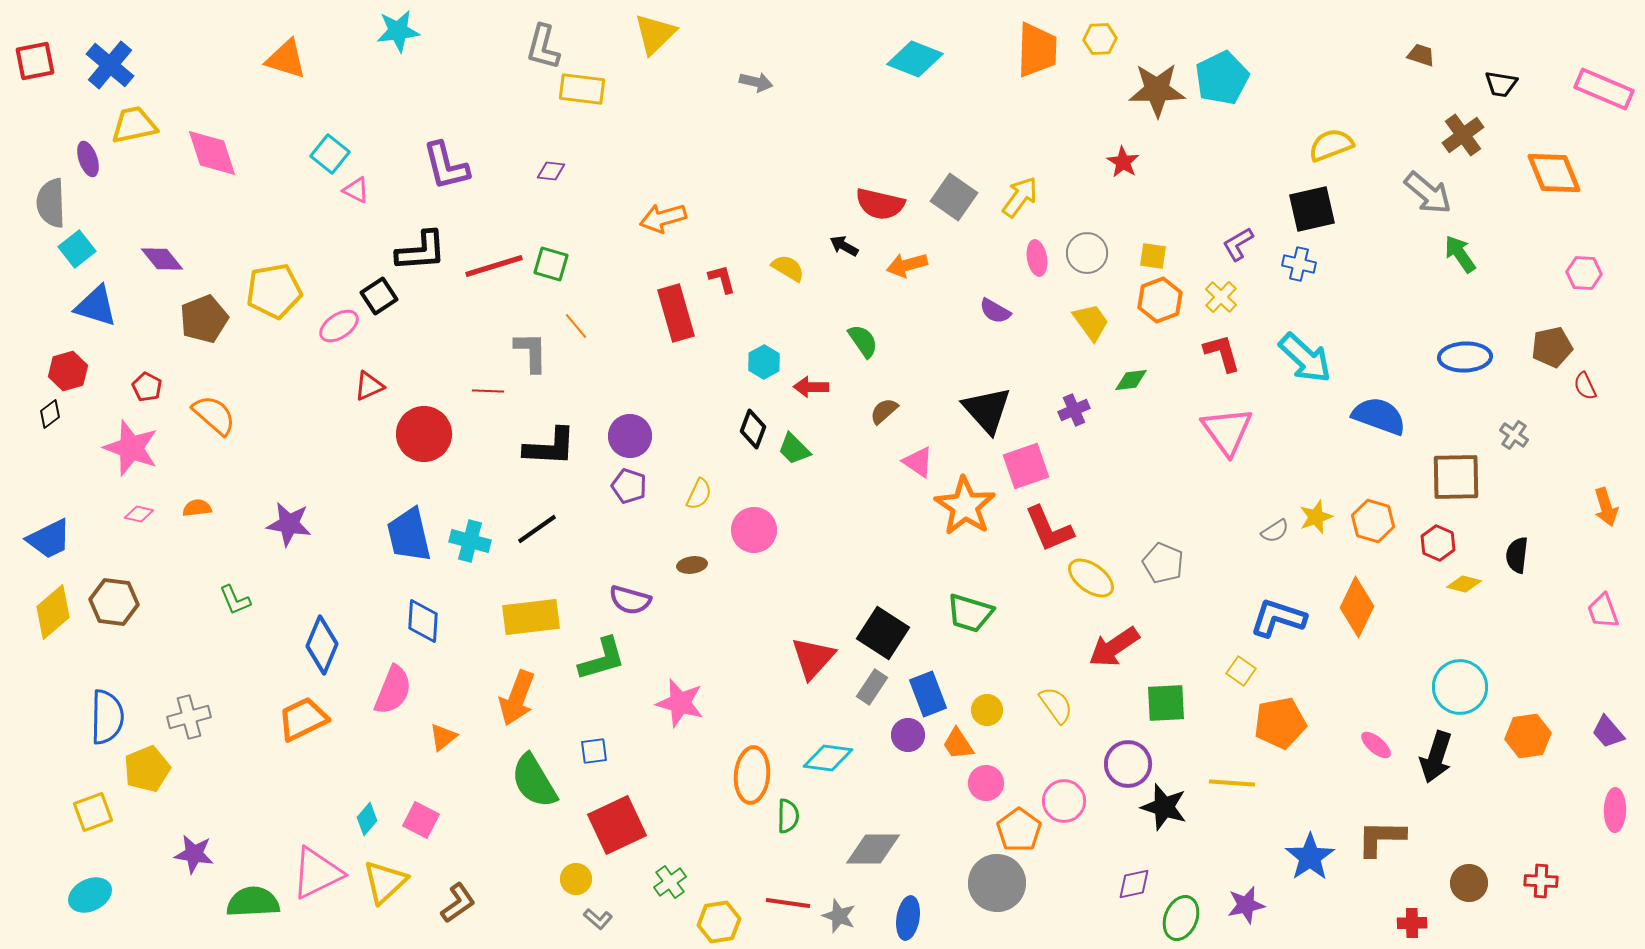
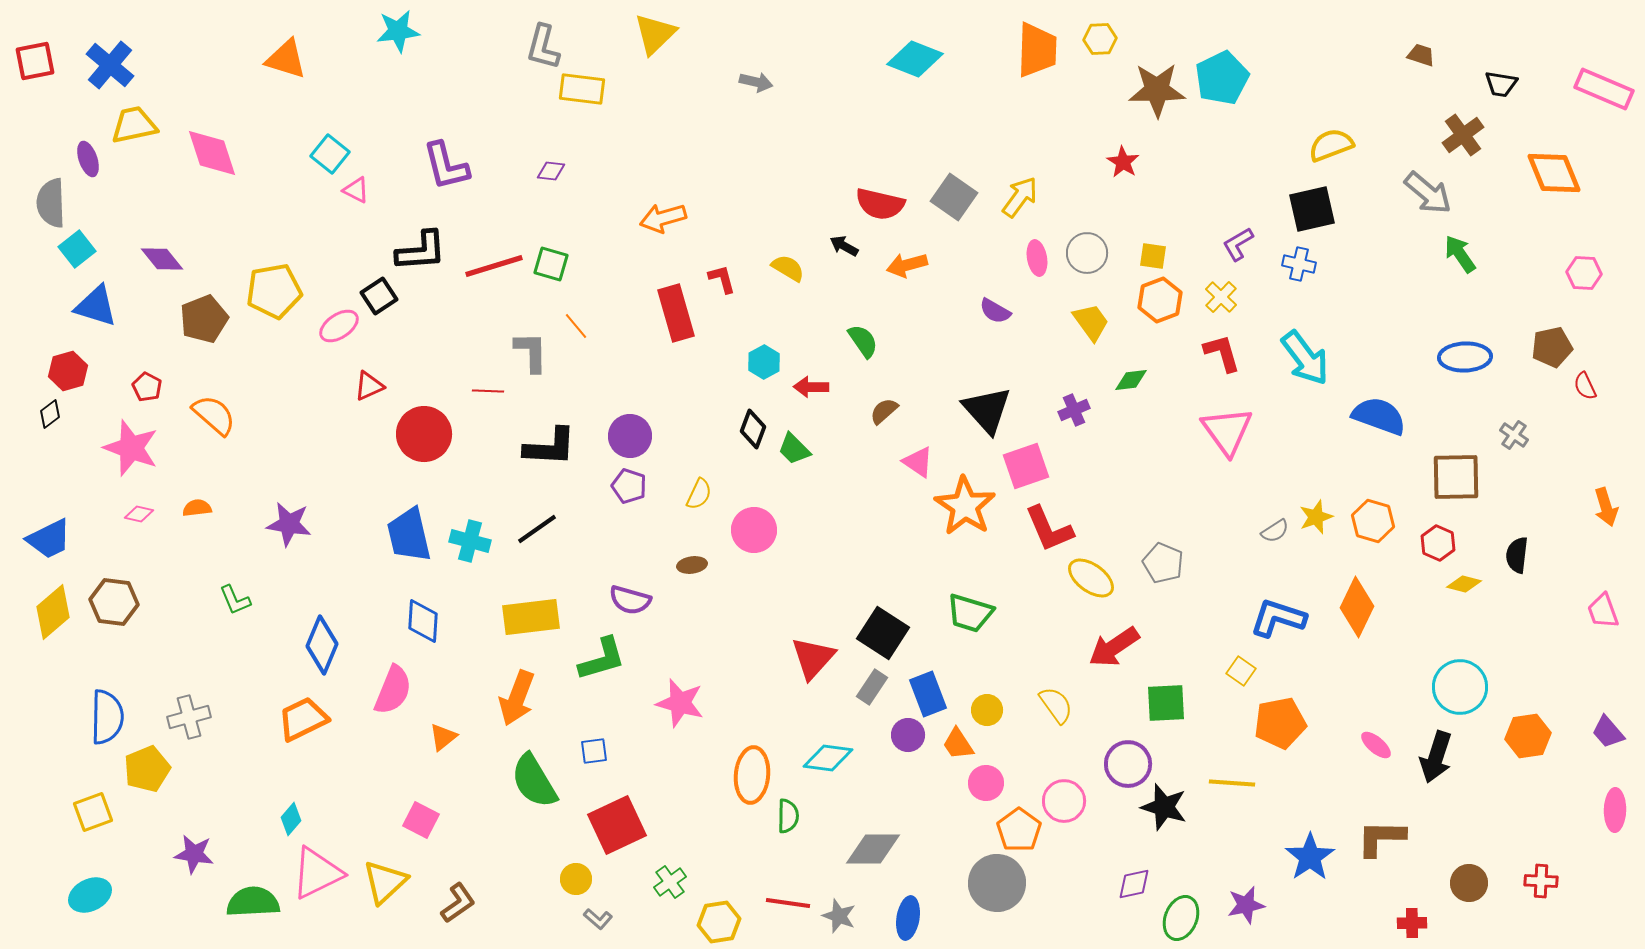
cyan arrow at (1305, 358): rotated 10 degrees clockwise
cyan diamond at (367, 819): moved 76 px left
